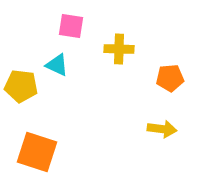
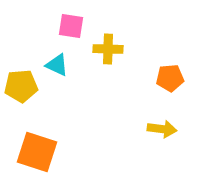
yellow cross: moved 11 px left
yellow pentagon: rotated 12 degrees counterclockwise
